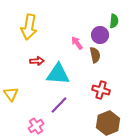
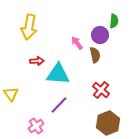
red cross: rotated 24 degrees clockwise
